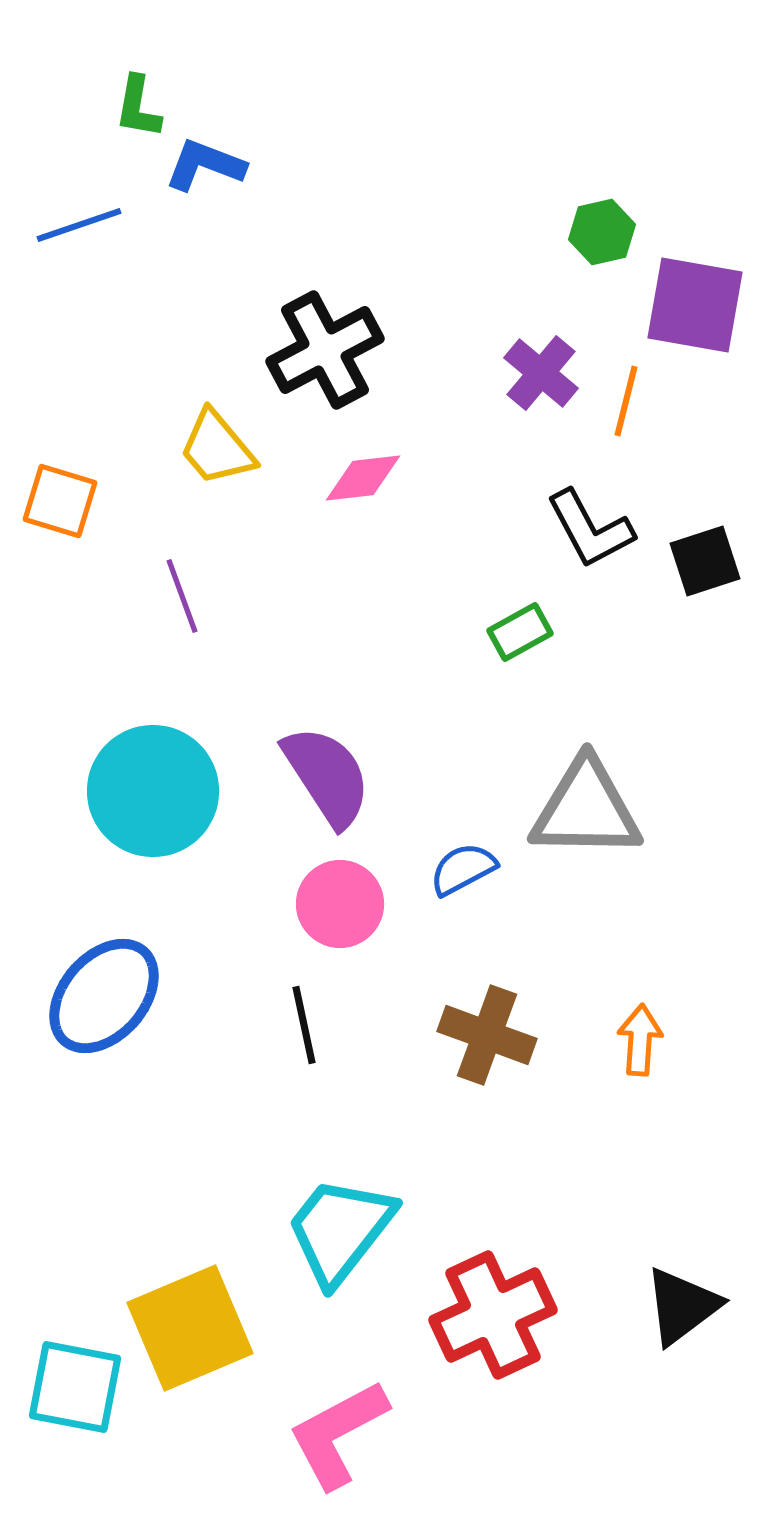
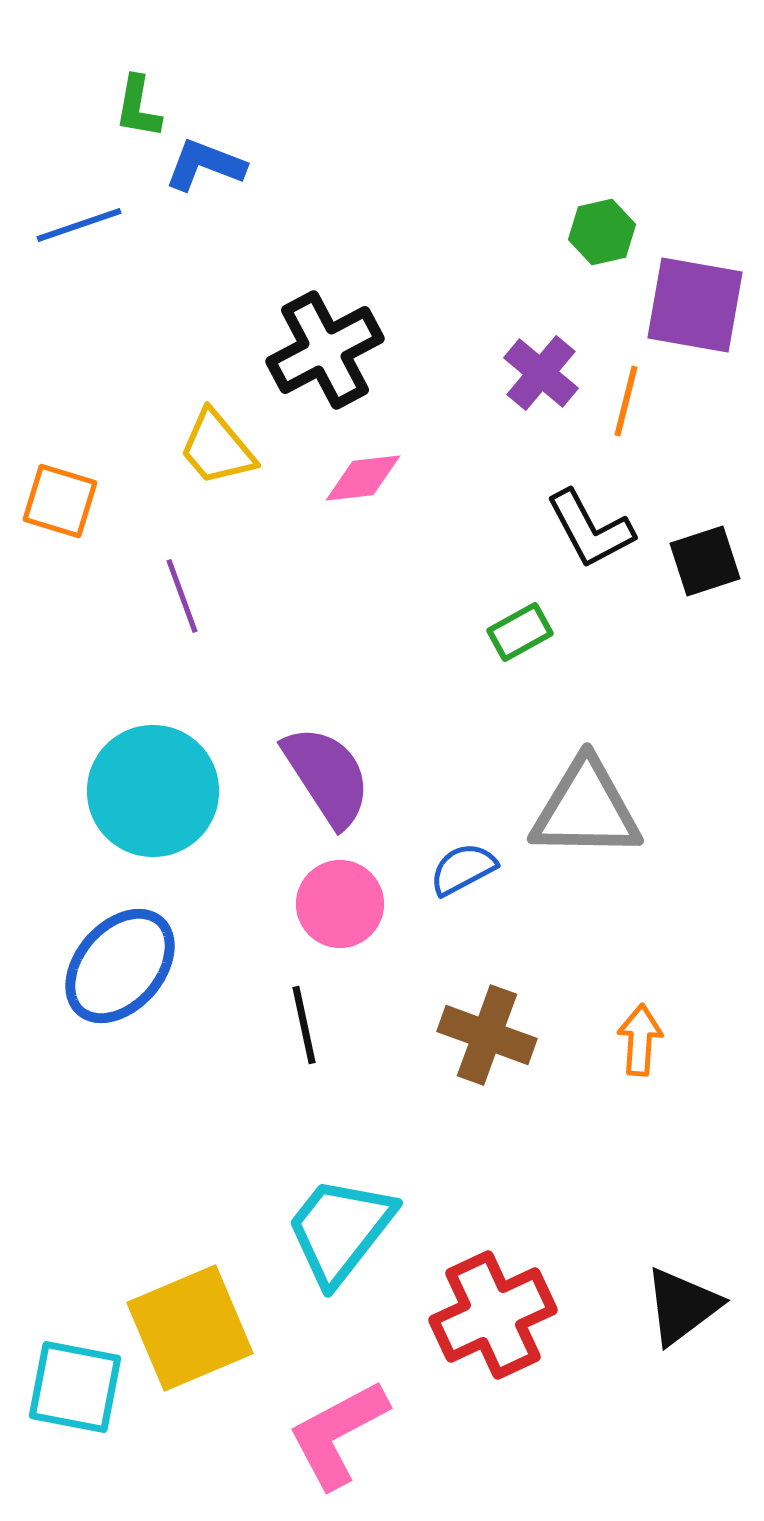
blue ellipse: moved 16 px right, 30 px up
